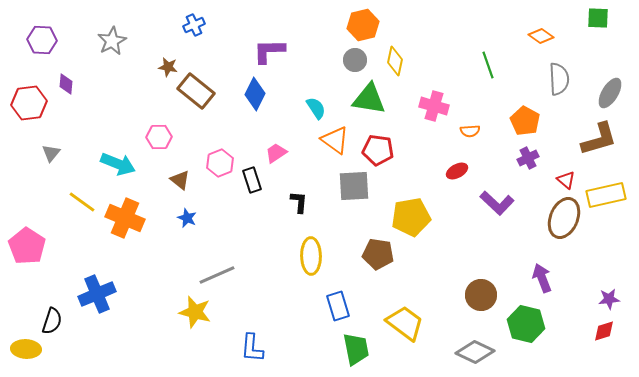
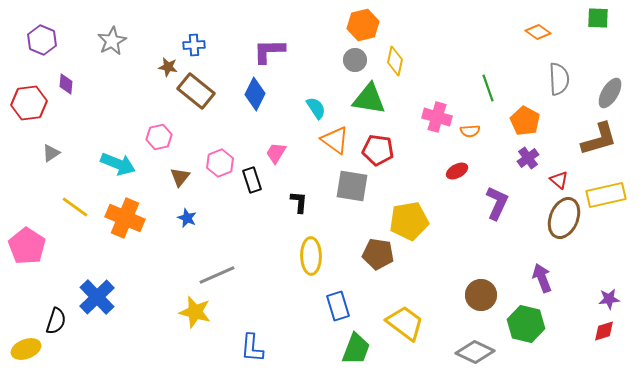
blue cross at (194, 25): moved 20 px down; rotated 20 degrees clockwise
orange diamond at (541, 36): moved 3 px left, 4 px up
purple hexagon at (42, 40): rotated 20 degrees clockwise
green line at (488, 65): moved 23 px down
pink cross at (434, 106): moved 3 px right, 11 px down
pink hexagon at (159, 137): rotated 10 degrees counterclockwise
gray triangle at (51, 153): rotated 18 degrees clockwise
pink trapezoid at (276, 153): rotated 25 degrees counterclockwise
purple cross at (528, 158): rotated 10 degrees counterclockwise
brown triangle at (180, 180): moved 3 px up; rotated 30 degrees clockwise
red triangle at (566, 180): moved 7 px left
gray square at (354, 186): moved 2 px left; rotated 12 degrees clockwise
yellow line at (82, 202): moved 7 px left, 5 px down
purple L-shape at (497, 203): rotated 108 degrees counterclockwise
yellow pentagon at (411, 217): moved 2 px left, 4 px down
blue cross at (97, 294): moved 3 px down; rotated 21 degrees counterclockwise
black semicircle at (52, 321): moved 4 px right
yellow ellipse at (26, 349): rotated 24 degrees counterclockwise
green trapezoid at (356, 349): rotated 32 degrees clockwise
